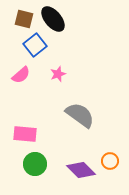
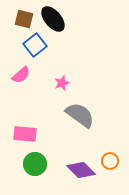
pink star: moved 4 px right, 9 px down
